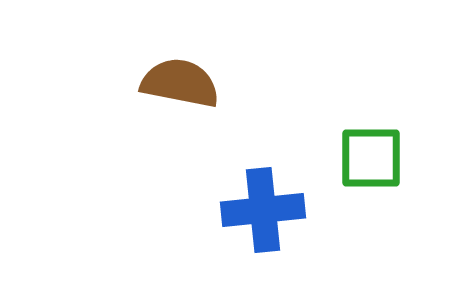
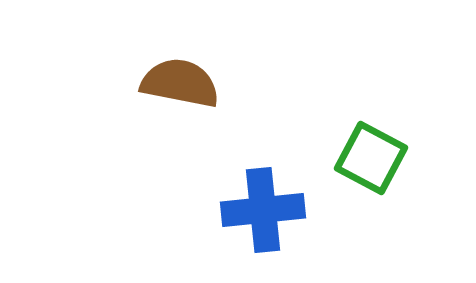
green square: rotated 28 degrees clockwise
